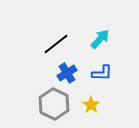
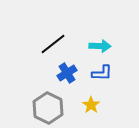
cyan arrow: moved 7 px down; rotated 50 degrees clockwise
black line: moved 3 px left
gray hexagon: moved 6 px left, 4 px down
